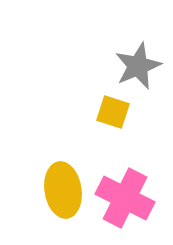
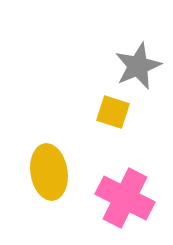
yellow ellipse: moved 14 px left, 18 px up
